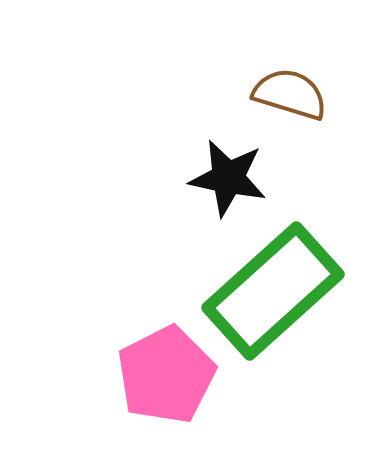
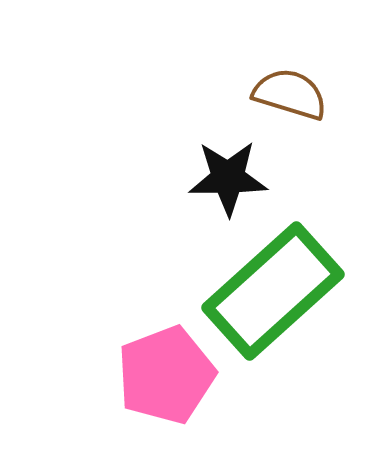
black star: rotated 12 degrees counterclockwise
pink pentagon: rotated 6 degrees clockwise
